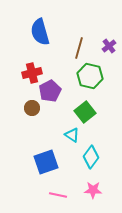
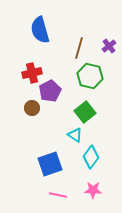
blue semicircle: moved 2 px up
cyan triangle: moved 3 px right
blue square: moved 4 px right, 2 px down
